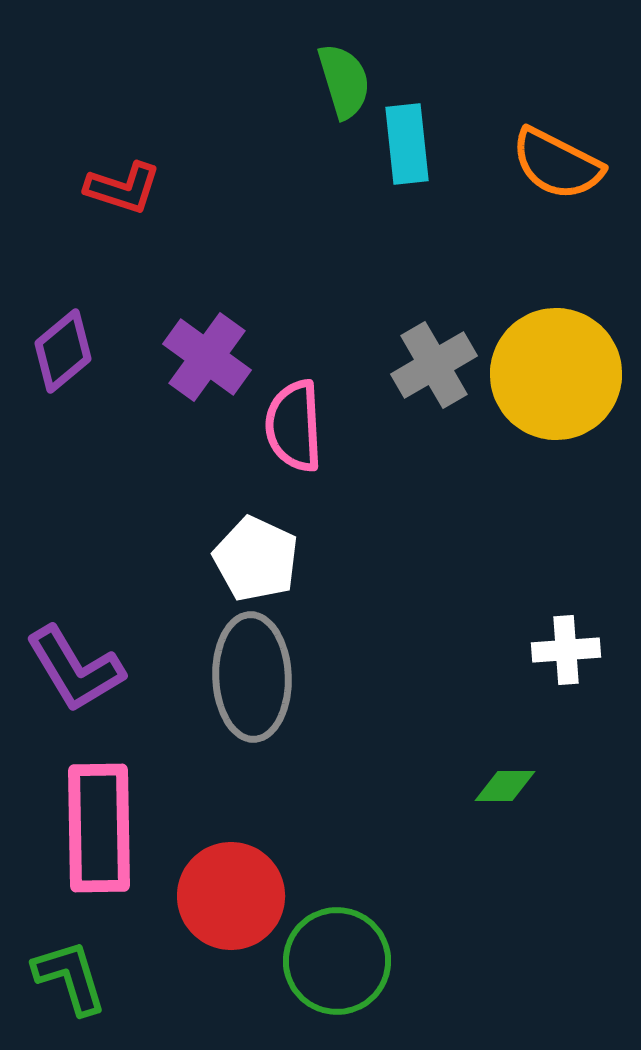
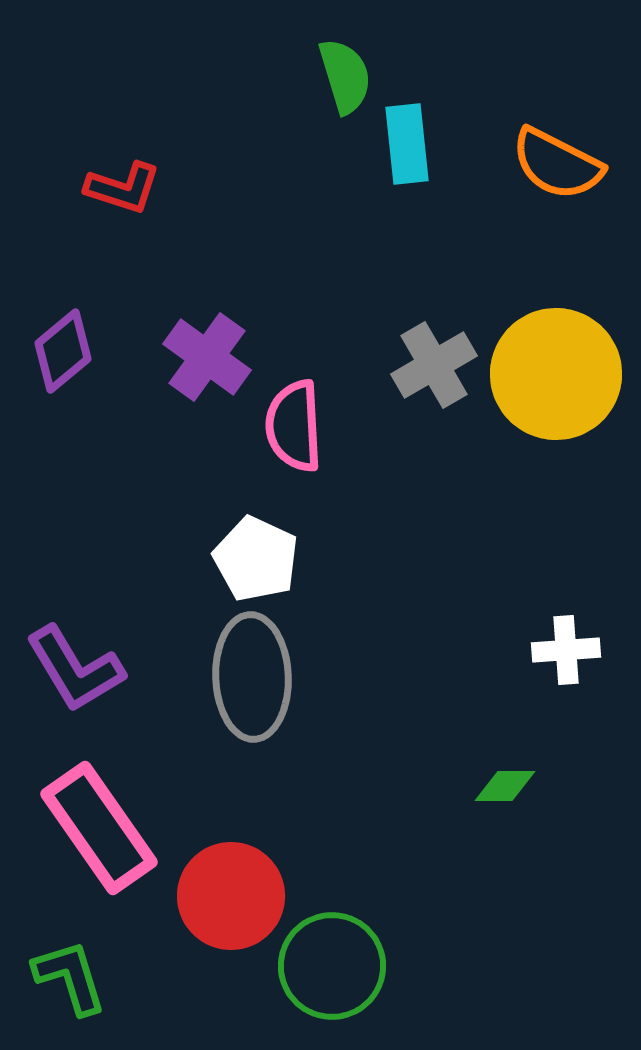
green semicircle: moved 1 px right, 5 px up
pink rectangle: rotated 34 degrees counterclockwise
green circle: moved 5 px left, 5 px down
